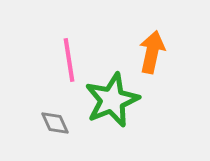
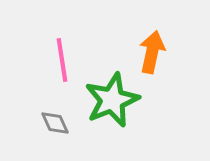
pink line: moved 7 px left
